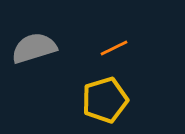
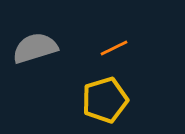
gray semicircle: moved 1 px right
